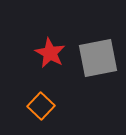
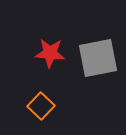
red star: rotated 24 degrees counterclockwise
